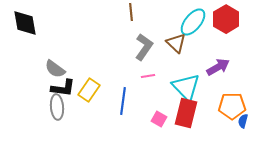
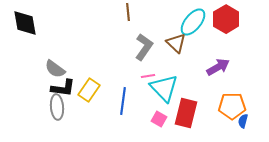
brown line: moved 3 px left
cyan triangle: moved 22 px left, 1 px down
